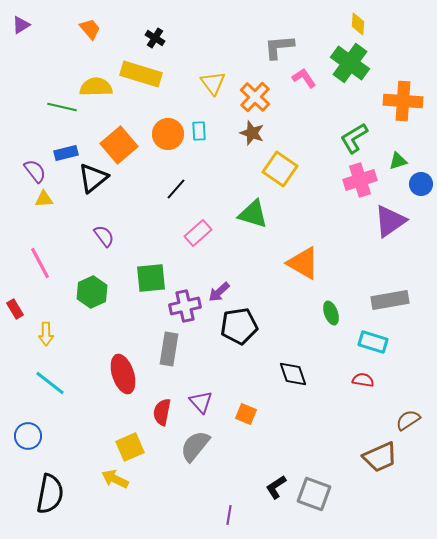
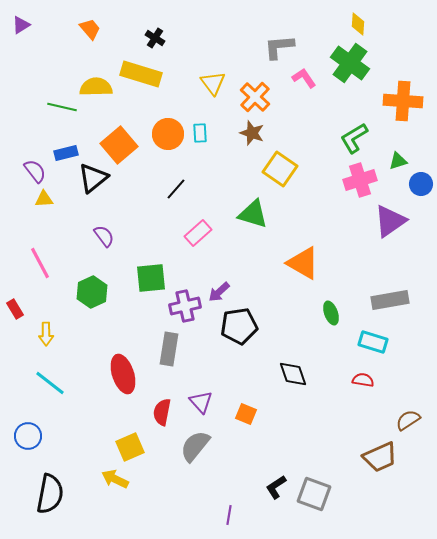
cyan rectangle at (199, 131): moved 1 px right, 2 px down
